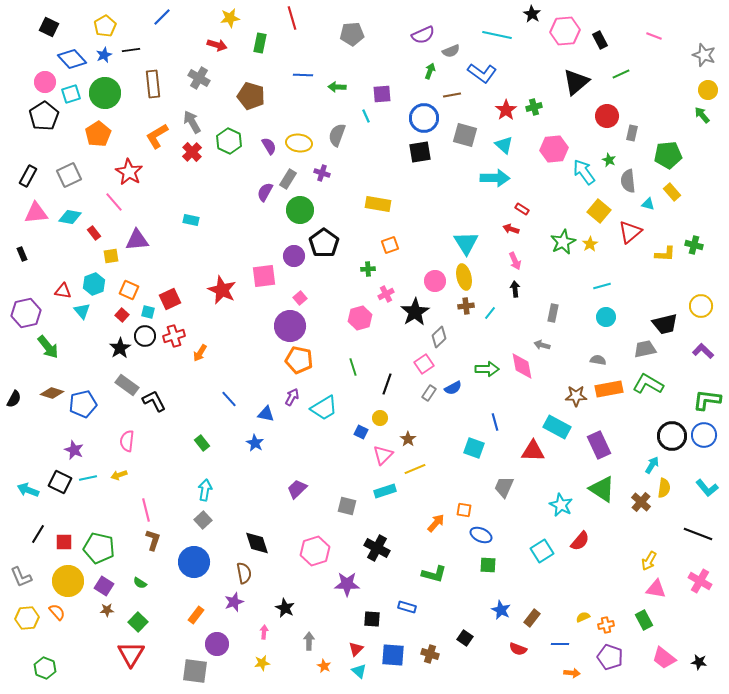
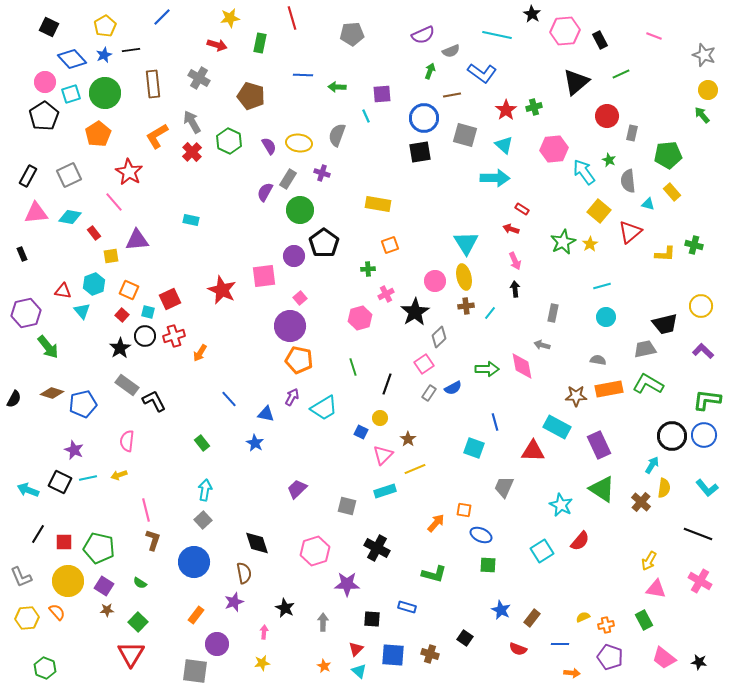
gray arrow at (309, 641): moved 14 px right, 19 px up
